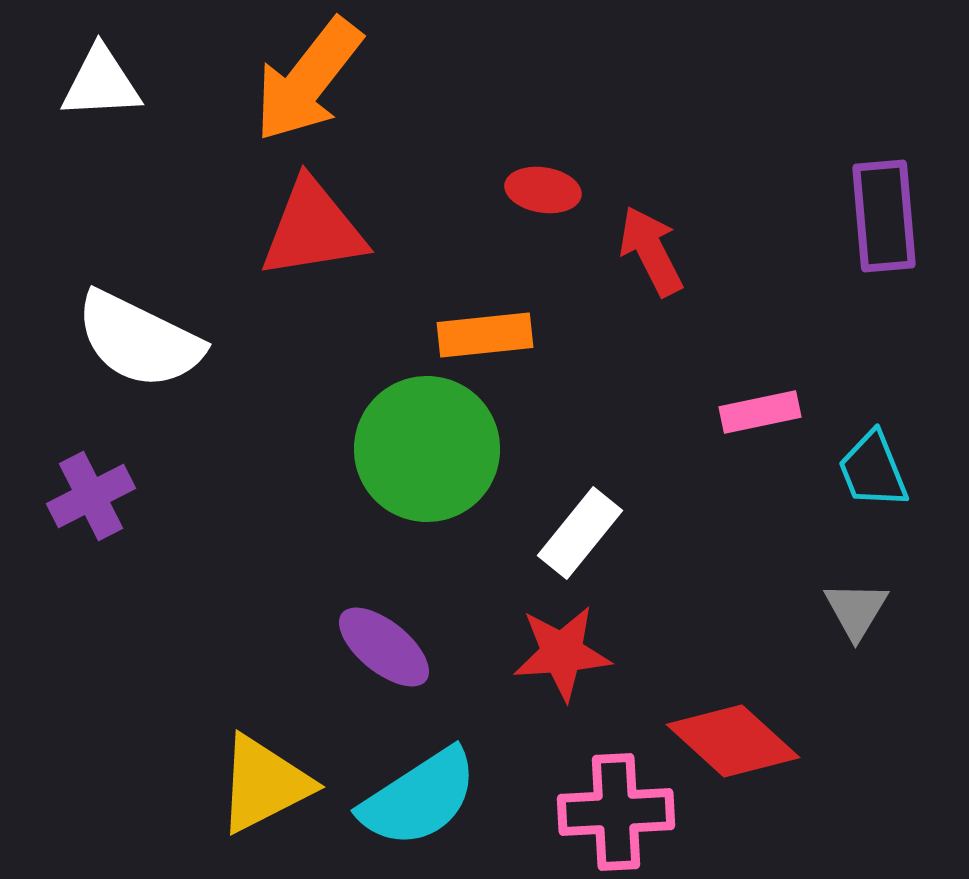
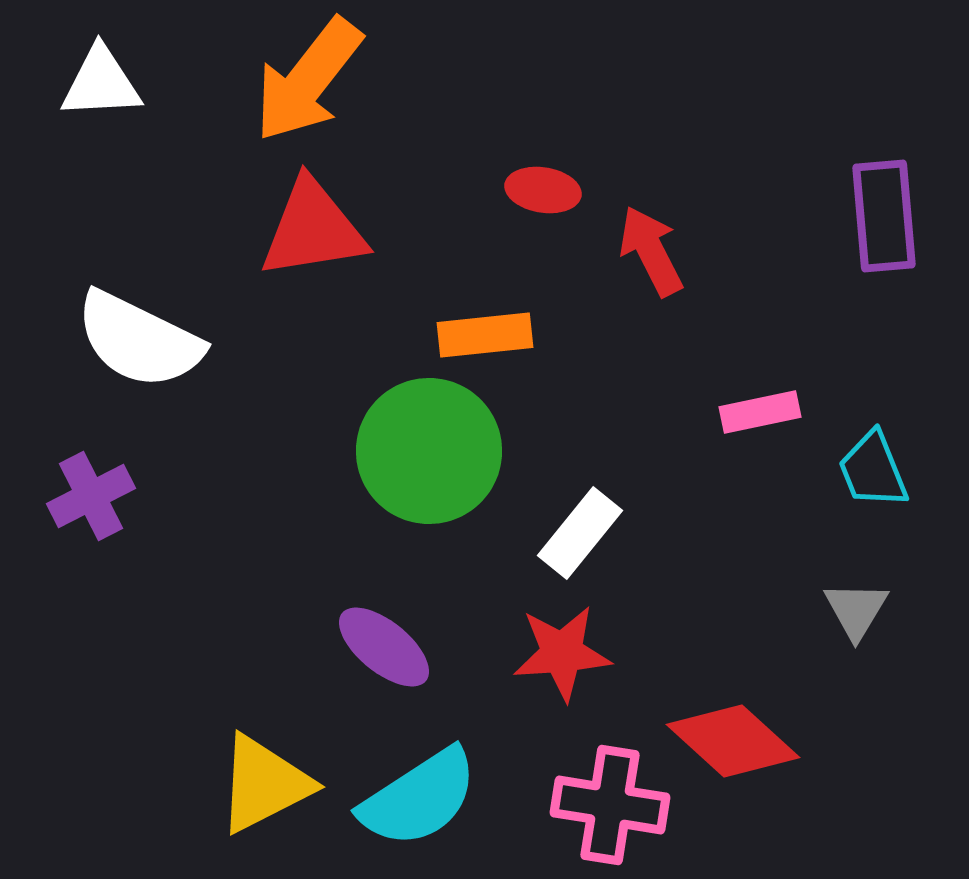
green circle: moved 2 px right, 2 px down
pink cross: moved 6 px left, 7 px up; rotated 12 degrees clockwise
